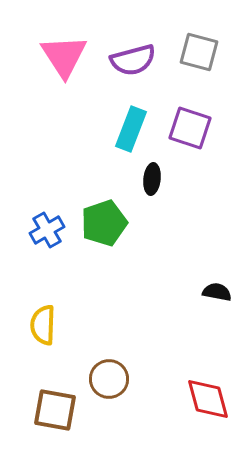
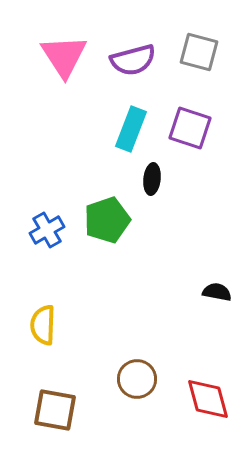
green pentagon: moved 3 px right, 3 px up
brown circle: moved 28 px right
